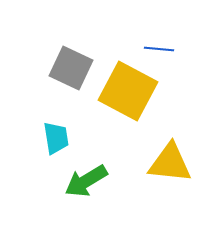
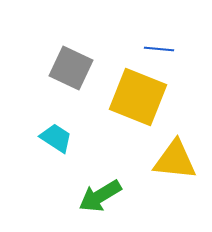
yellow square: moved 10 px right, 6 px down; rotated 6 degrees counterclockwise
cyan trapezoid: rotated 48 degrees counterclockwise
yellow triangle: moved 5 px right, 3 px up
green arrow: moved 14 px right, 15 px down
